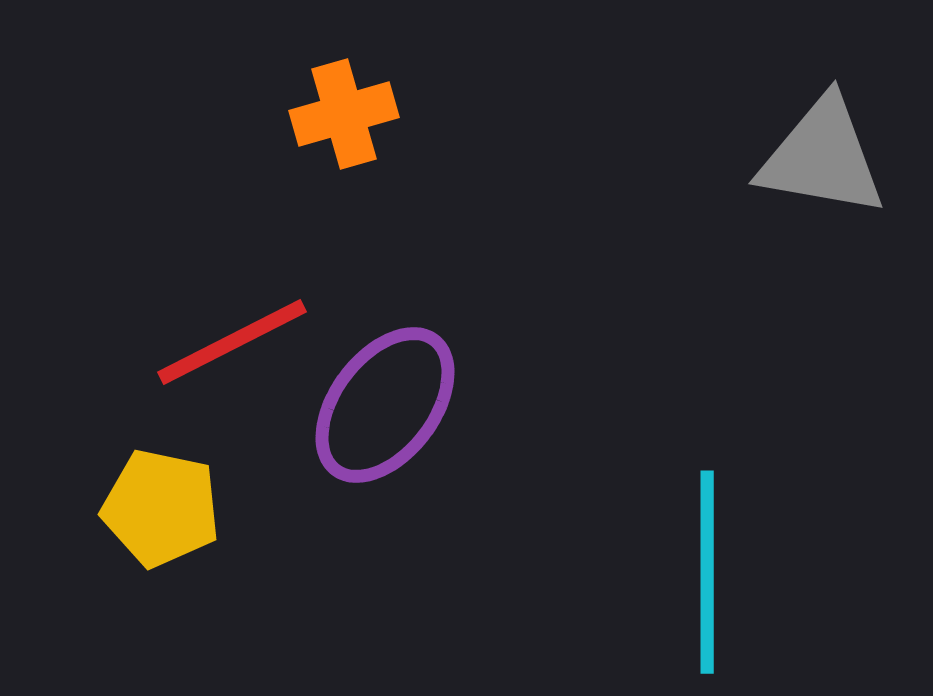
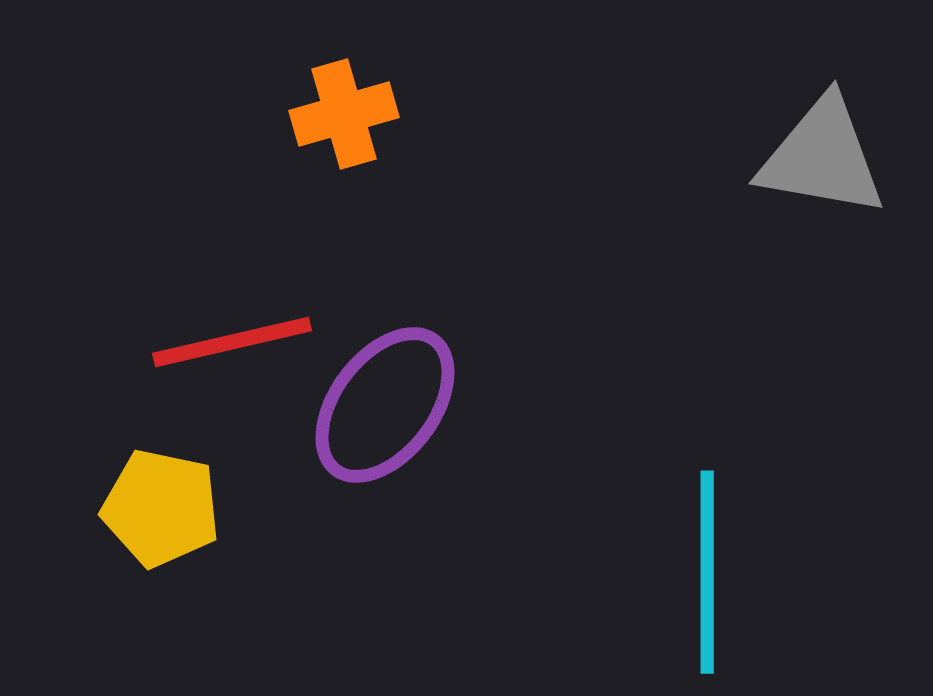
red line: rotated 14 degrees clockwise
